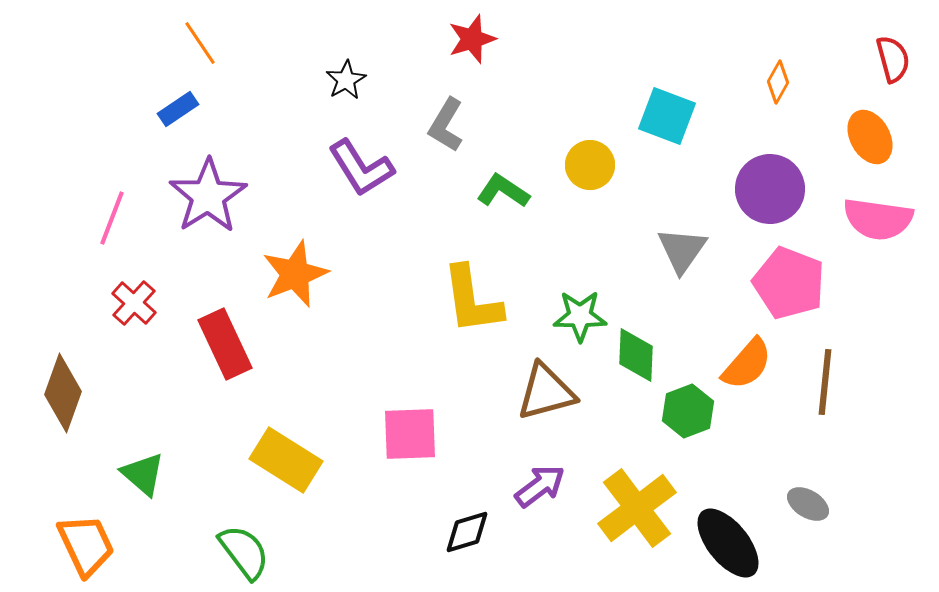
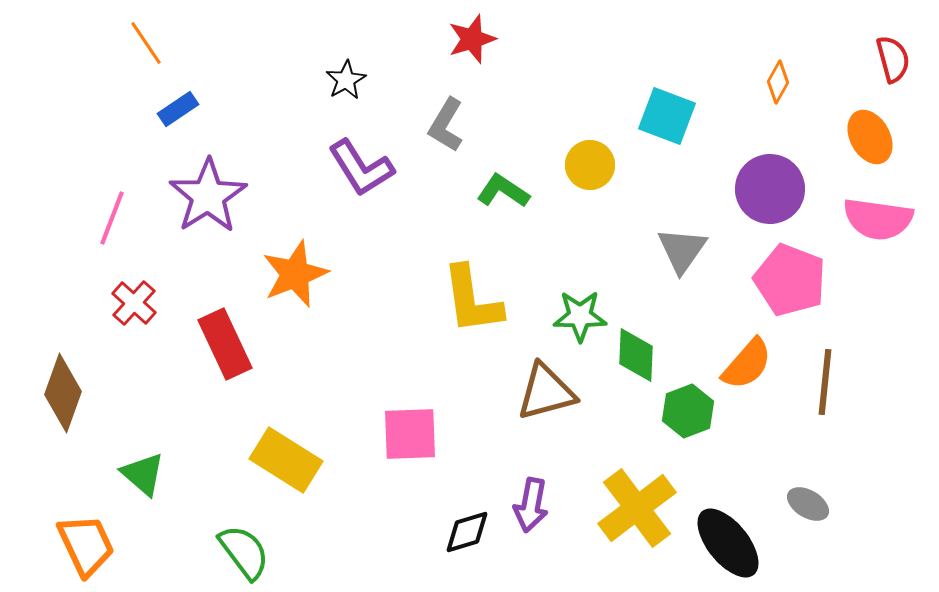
orange line: moved 54 px left
pink pentagon: moved 1 px right, 3 px up
purple arrow: moved 9 px left, 19 px down; rotated 138 degrees clockwise
